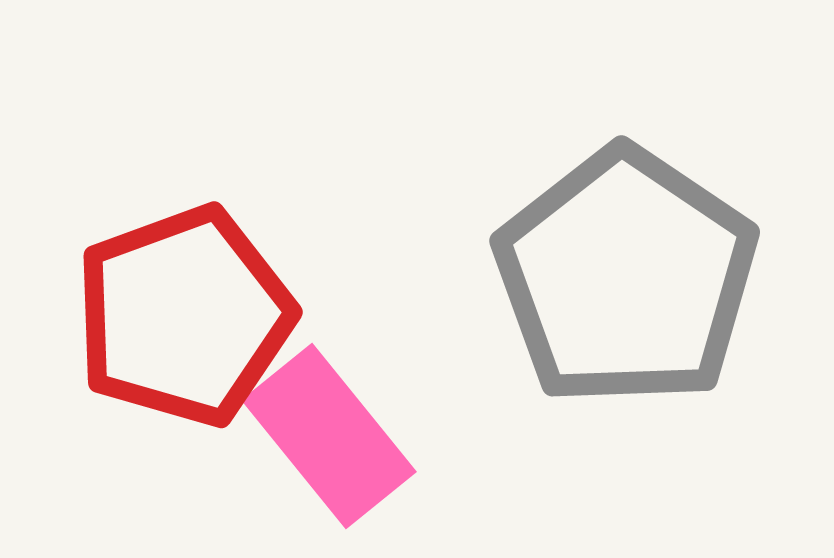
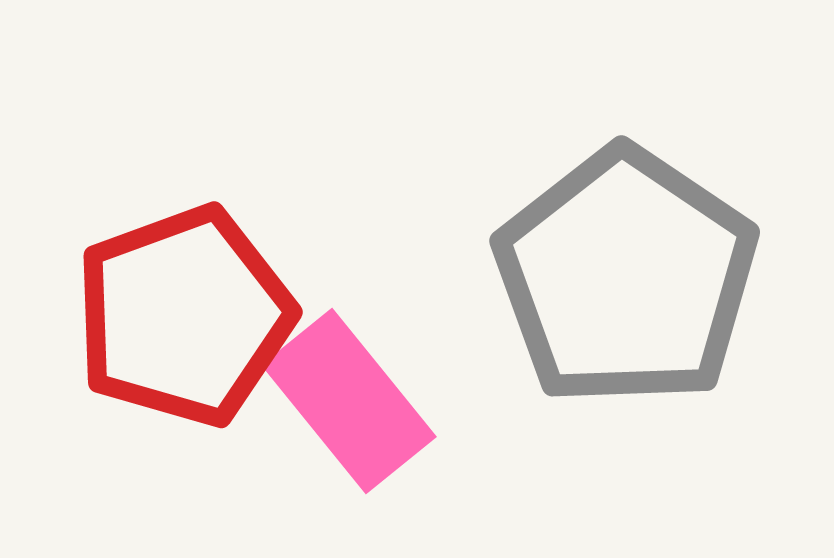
pink rectangle: moved 20 px right, 35 px up
